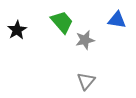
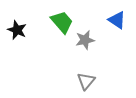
blue triangle: rotated 24 degrees clockwise
black star: rotated 18 degrees counterclockwise
